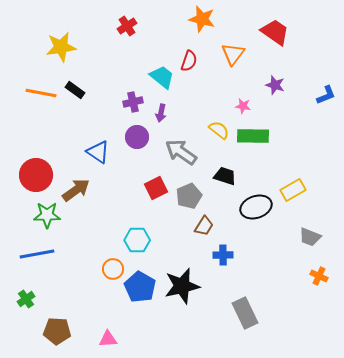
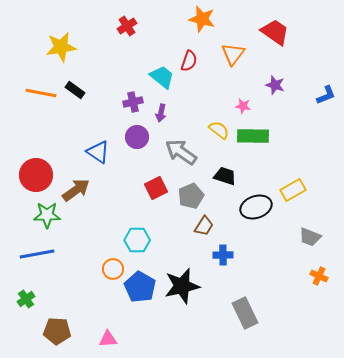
gray pentagon: moved 2 px right
